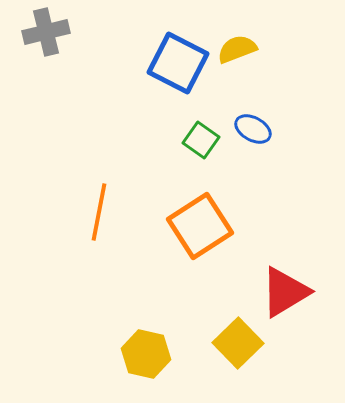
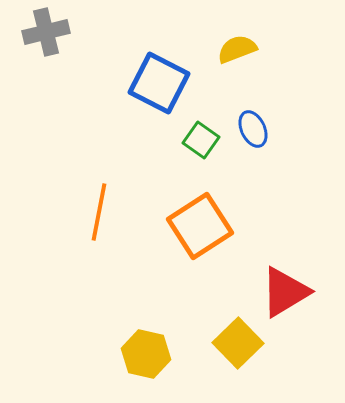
blue square: moved 19 px left, 20 px down
blue ellipse: rotated 36 degrees clockwise
